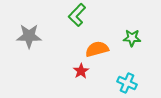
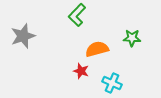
gray star: moved 6 px left; rotated 20 degrees counterclockwise
red star: rotated 21 degrees counterclockwise
cyan cross: moved 15 px left
